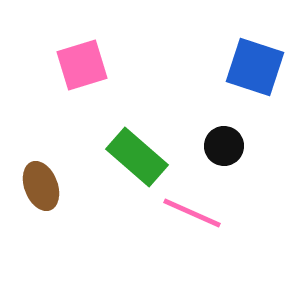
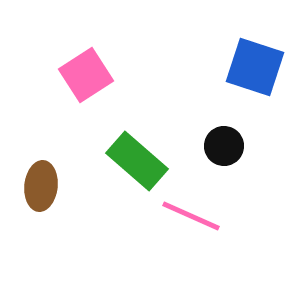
pink square: moved 4 px right, 10 px down; rotated 16 degrees counterclockwise
green rectangle: moved 4 px down
brown ellipse: rotated 27 degrees clockwise
pink line: moved 1 px left, 3 px down
